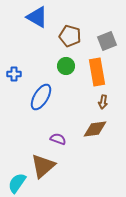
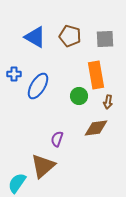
blue triangle: moved 2 px left, 20 px down
gray square: moved 2 px left, 2 px up; rotated 18 degrees clockwise
green circle: moved 13 px right, 30 px down
orange rectangle: moved 1 px left, 3 px down
blue ellipse: moved 3 px left, 11 px up
brown arrow: moved 5 px right
brown diamond: moved 1 px right, 1 px up
purple semicircle: moved 1 px left; rotated 91 degrees counterclockwise
